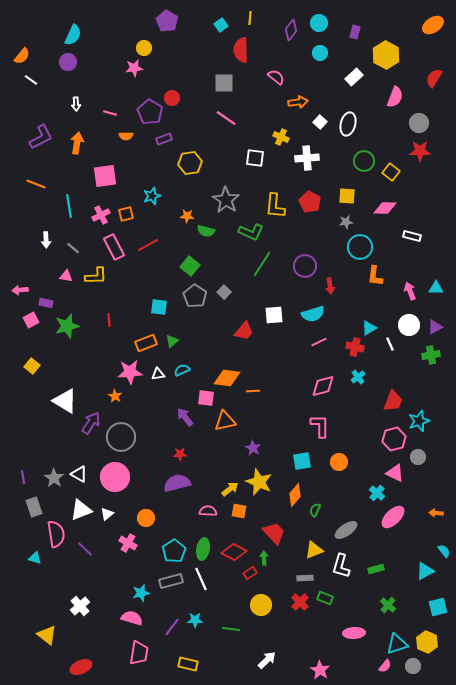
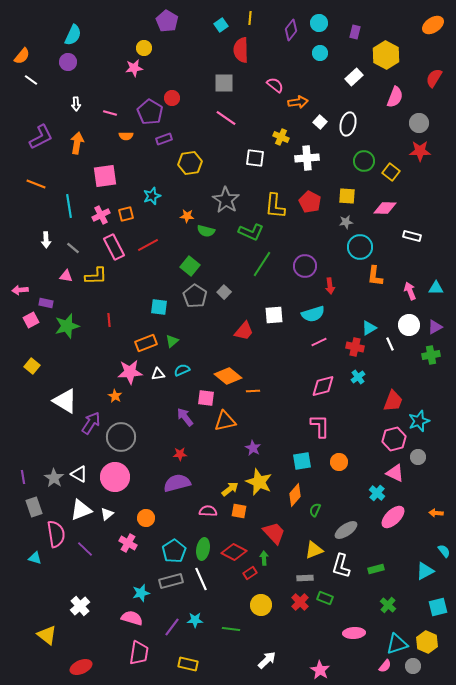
pink semicircle at (276, 77): moved 1 px left, 8 px down
orange diamond at (227, 378): moved 1 px right, 2 px up; rotated 32 degrees clockwise
